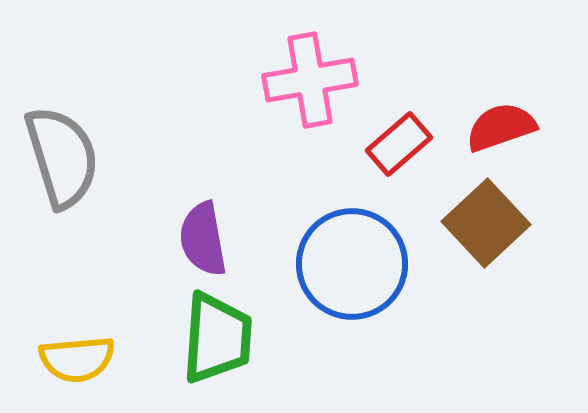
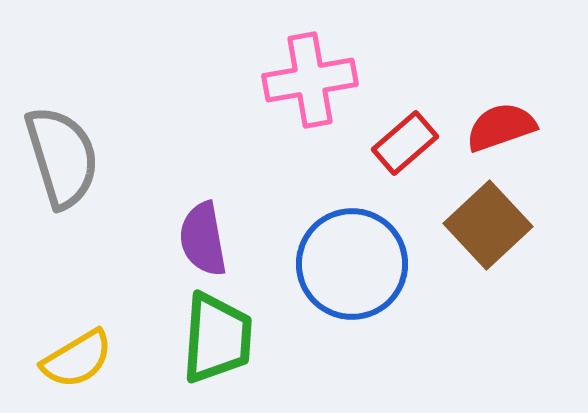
red rectangle: moved 6 px right, 1 px up
brown square: moved 2 px right, 2 px down
yellow semicircle: rotated 26 degrees counterclockwise
